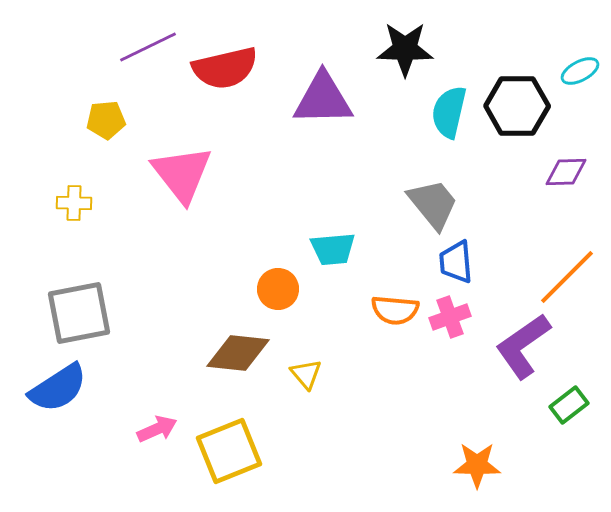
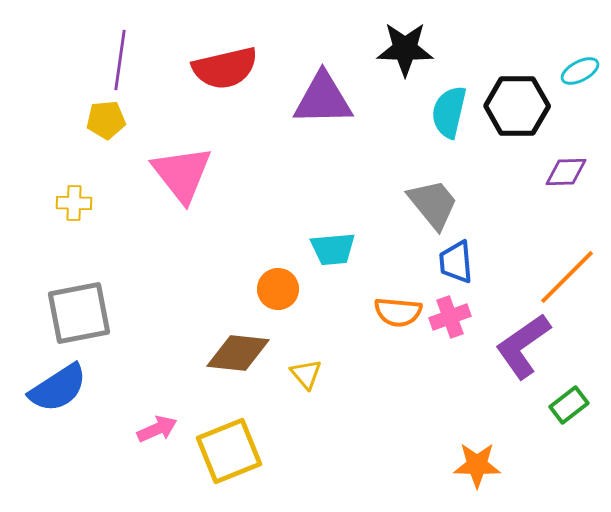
purple line: moved 28 px left, 13 px down; rotated 56 degrees counterclockwise
orange semicircle: moved 3 px right, 2 px down
